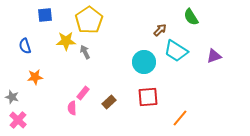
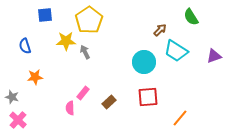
pink semicircle: moved 2 px left
